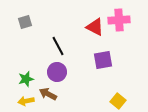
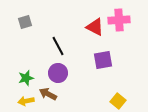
purple circle: moved 1 px right, 1 px down
green star: moved 1 px up
